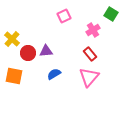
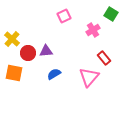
red rectangle: moved 14 px right, 4 px down
orange square: moved 3 px up
